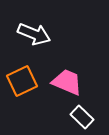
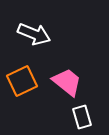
pink trapezoid: rotated 16 degrees clockwise
white rectangle: rotated 30 degrees clockwise
